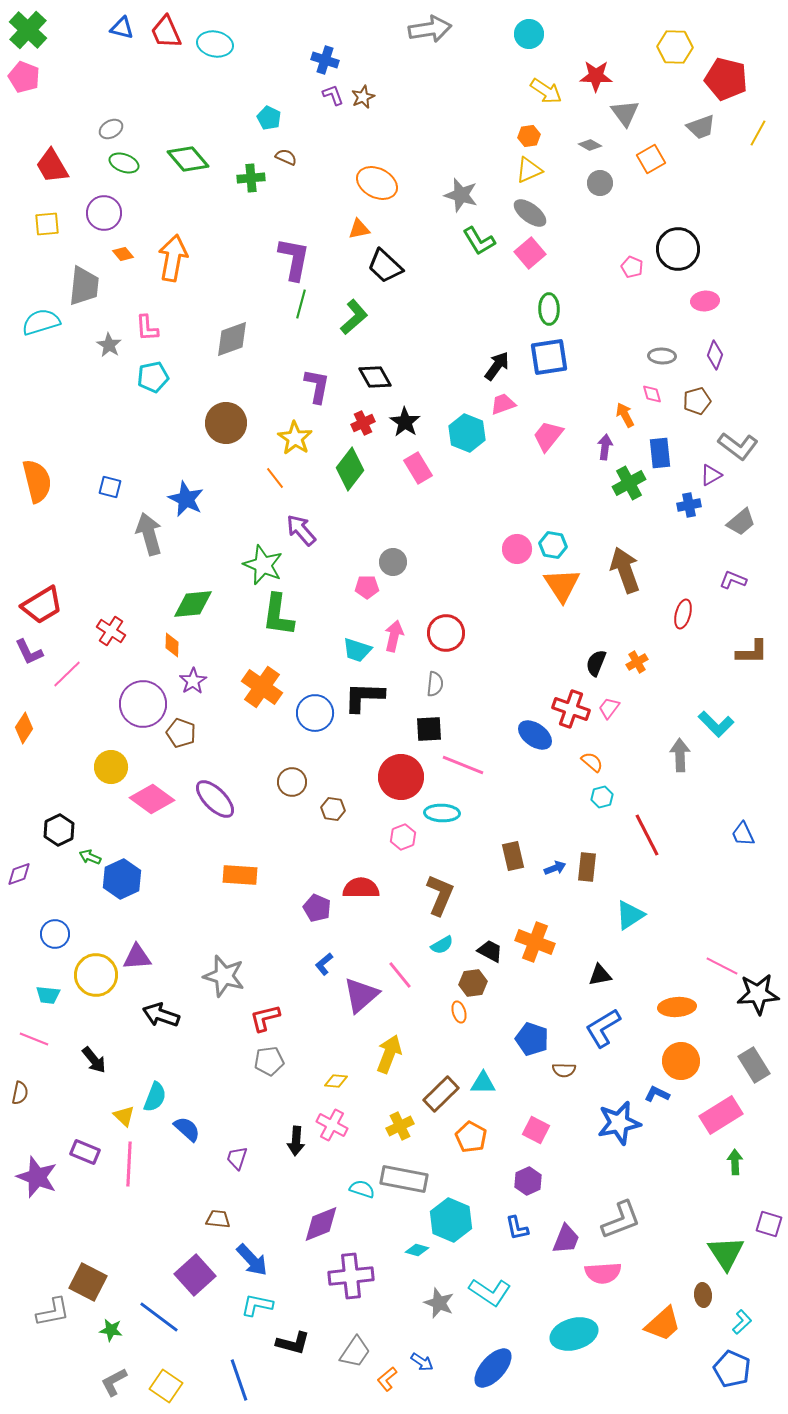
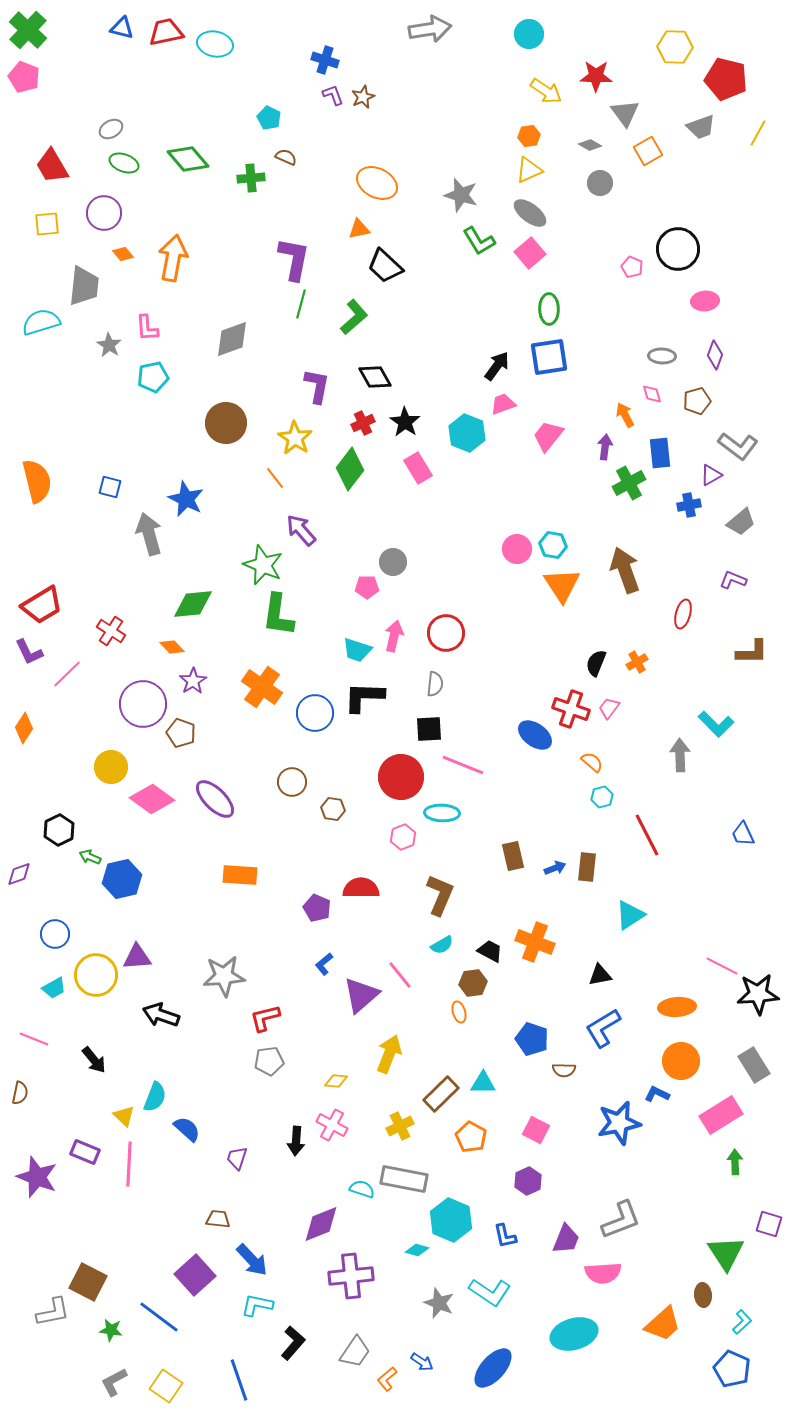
red trapezoid at (166, 32): rotated 102 degrees clockwise
orange square at (651, 159): moved 3 px left, 8 px up
orange diamond at (172, 645): moved 2 px down; rotated 45 degrees counterclockwise
blue hexagon at (122, 879): rotated 12 degrees clockwise
gray star at (224, 976): rotated 21 degrees counterclockwise
cyan trapezoid at (48, 995): moved 6 px right, 7 px up; rotated 35 degrees counterclockwise
blue L-shape at (517, 1228): moved 12 px left, 8 px down
black L-shape at (293, 1343): rotated 64 degrees counterclockwise
